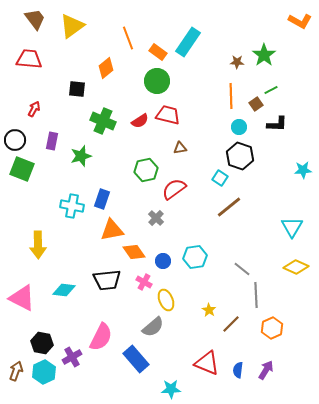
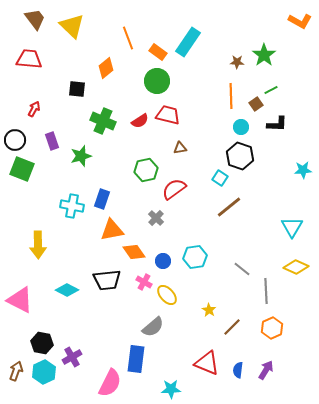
yellow triangle at (72, 26): rotated 40 degrees counterclockwise
cyan circle at (239, 127): moved 2 px right
purple rectangle at (52, 141): rotated 30 degrees counterclockwise
cyan diamond at (64, 290): moved 3 px right; rotated 20 degrees clockwise
gray line at (256, 295): moved 10 px right, 4 px up
pink triangle at (22, 298): moved 2 px left, 2 px down
yellow ellipse at (166, 300): moved 1 px right, 5 px up; rotated 20 degrees counterclockwise
brown line at (231, 324): moved 1 px right, 3 px down
pink semicircle at (101, 337): moved 9 px right, 46 px down
blue rectangle at (136, 359): rotated 48 degrees clockwise
